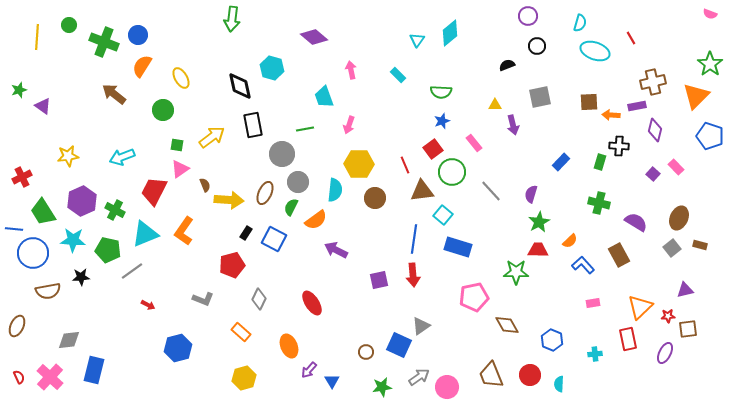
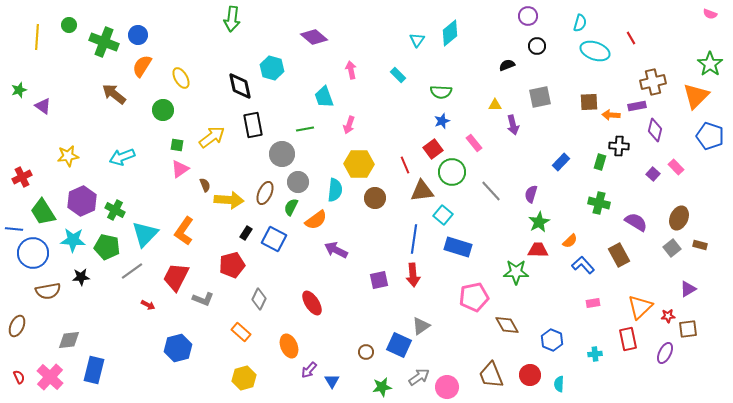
red trapezoid at (154, 191): moved 22 px right, 86 px down
cyan triangle at (145, 234): rotated 24 degrees counterclockwise
green pentagon at (108, 250): moved 1 px left, 3 px up
purple triangle at (685, 290): moved 3 px right, 1 px up; rotated 18 degrees counterclockwise
